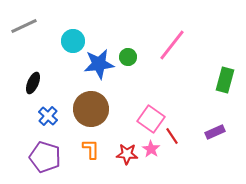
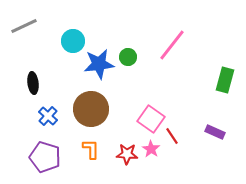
black ellipse: rotated 30 degrees counterclockwise
purple rectangle: rotated 48 degrees clockwise
